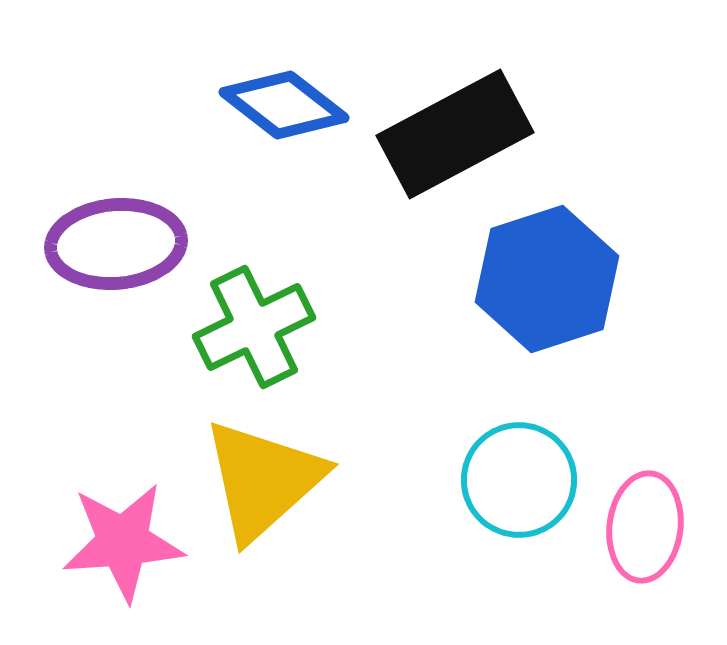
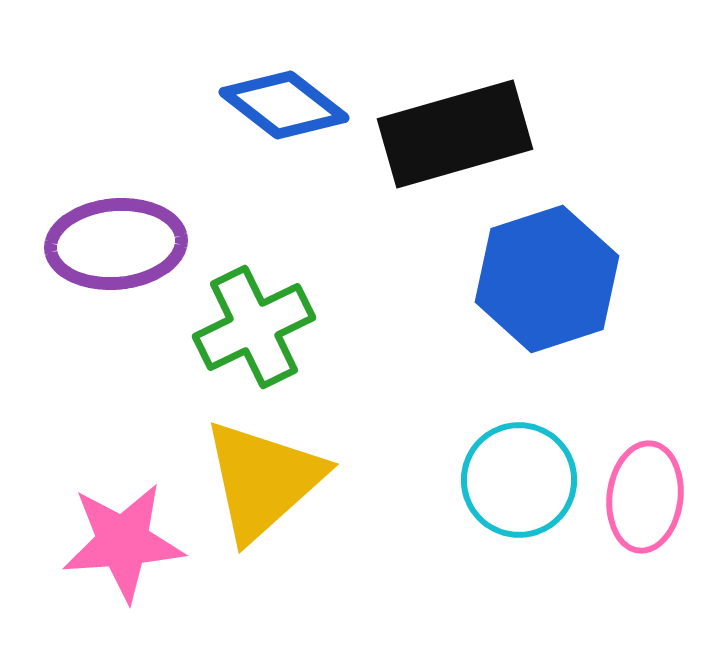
black rectangle: rotated 12 degrees clockwise
pink ellipse: moved 30 px up
